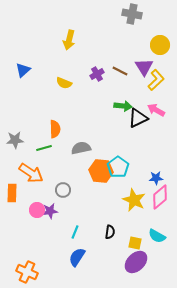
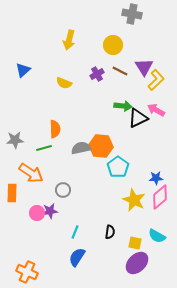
yellow circle: moved 47 px left
orange hexagon: moved 25 px up
pink circle: moved 3 px down
purple ellipse: moved 1 px right, 1 px down
